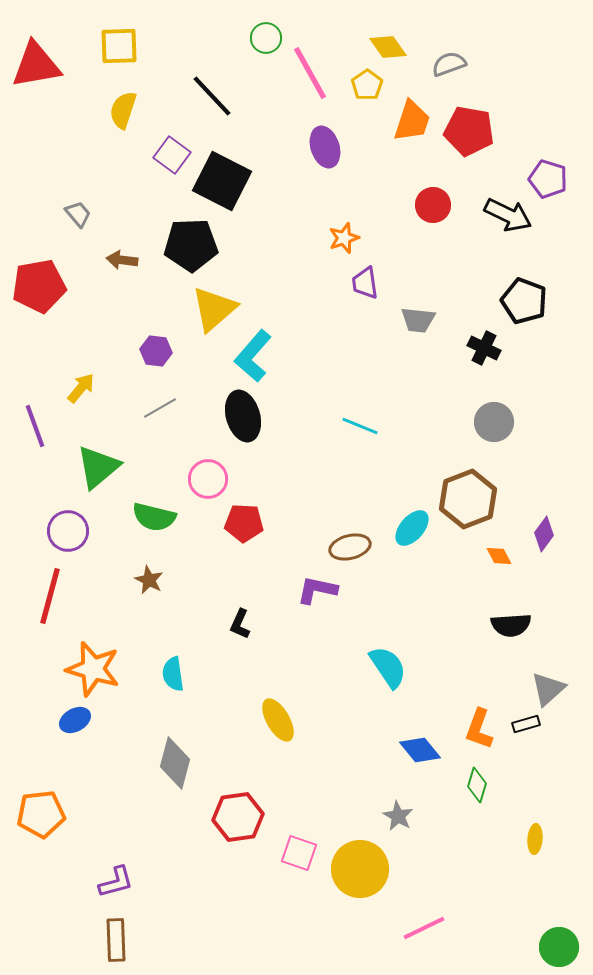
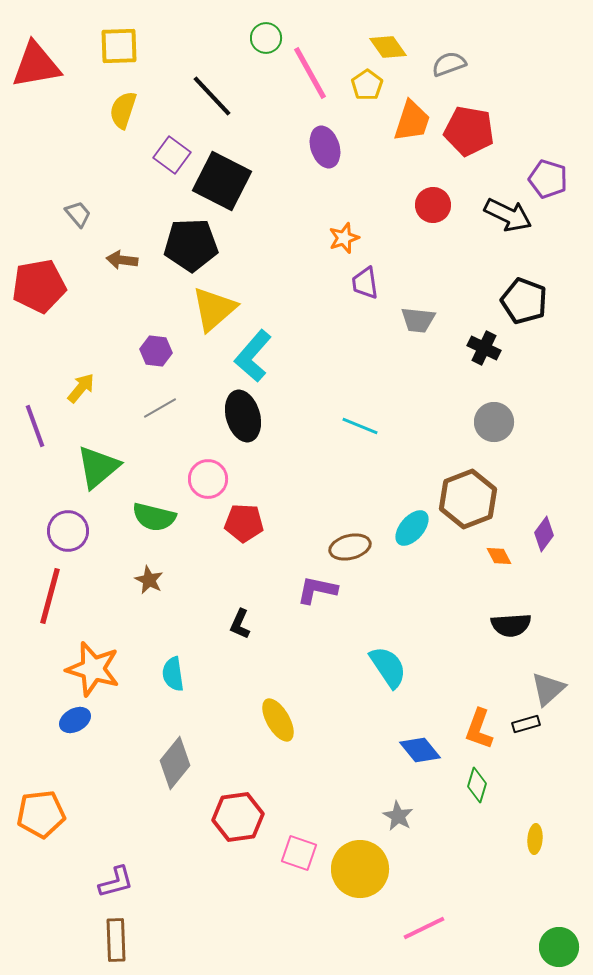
gray diamond at (175, 763): rotated 24 degrees clockwise
